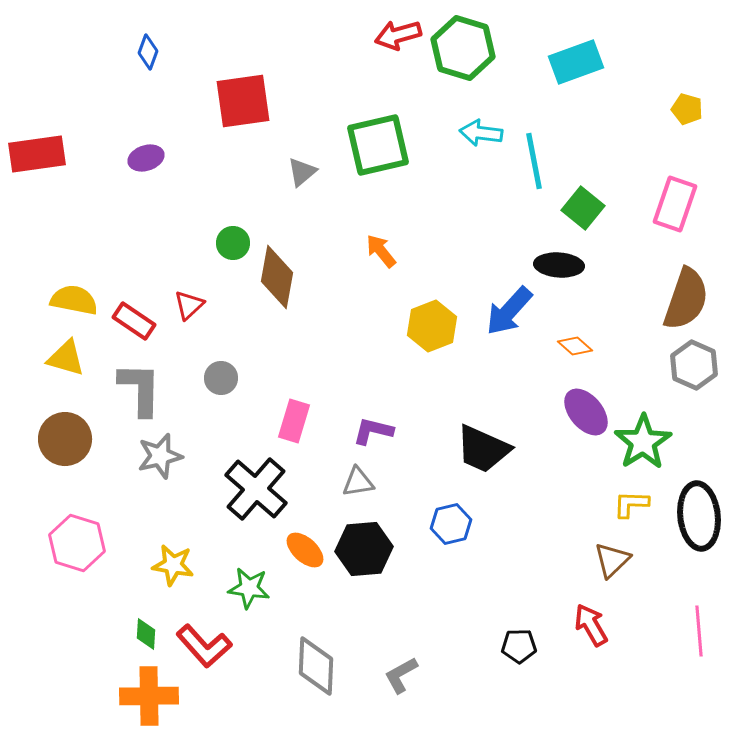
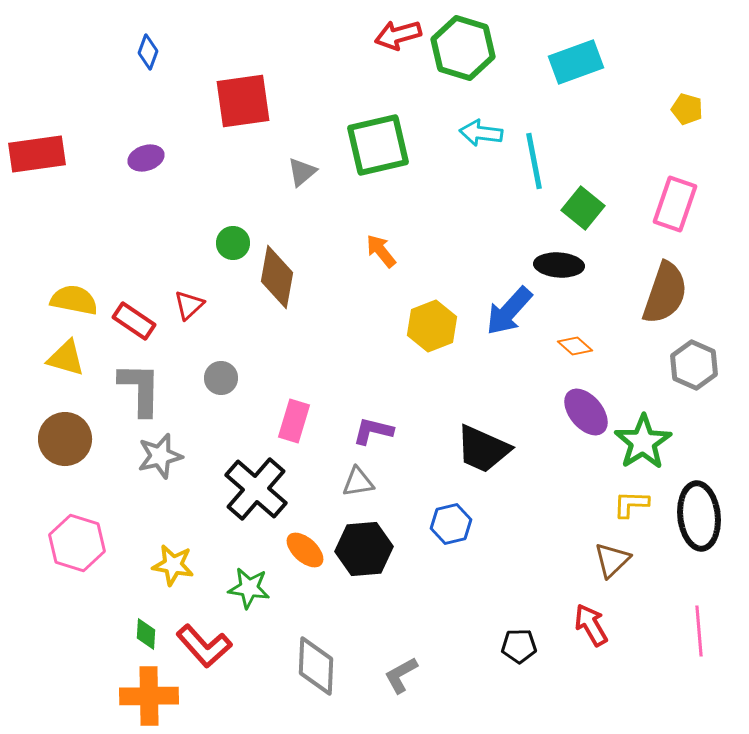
brown semicircle at (686, 299): moved 21 px left, 6 px up
